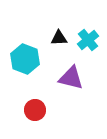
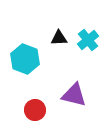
purple triangle: moved 3 px right, 17 px down
